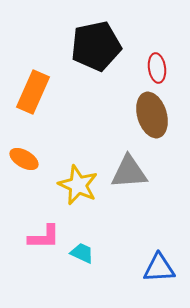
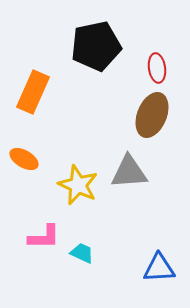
brown ellipse: rotated 39 degrees clockwise
